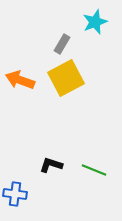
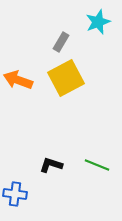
cyan star: moved 3 px right
gray rectangle: moved 1 px left, 2 px up
orange arrow: moved 2 px left
green line: moved 3 px right, 5 px up
